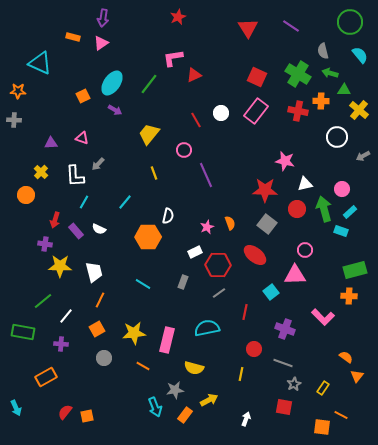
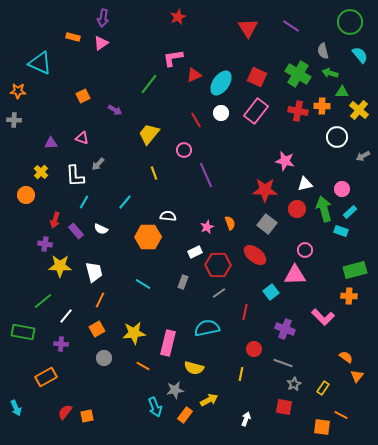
cyan ellipse at (112, 83): moved 109 px right
green triangle at (344, 90): moved 2 px left, 2 px down
orange cross at (321, 101): moved 1 px right, 5 px down
white semicircle at (168, 216): rotated 98 degrees counterclockwise
white semicircle at (99, 229): moved 2 px right
pink rectangle at (167, 340): moved 1 px right, 3 px down
